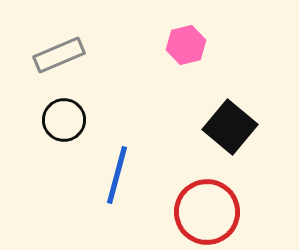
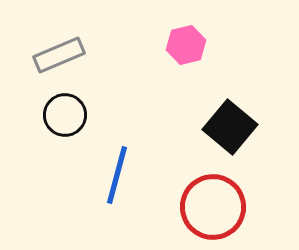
black circle: moved 1 px right, 5 px up
red circle: moved 6 px right, 5 px up
